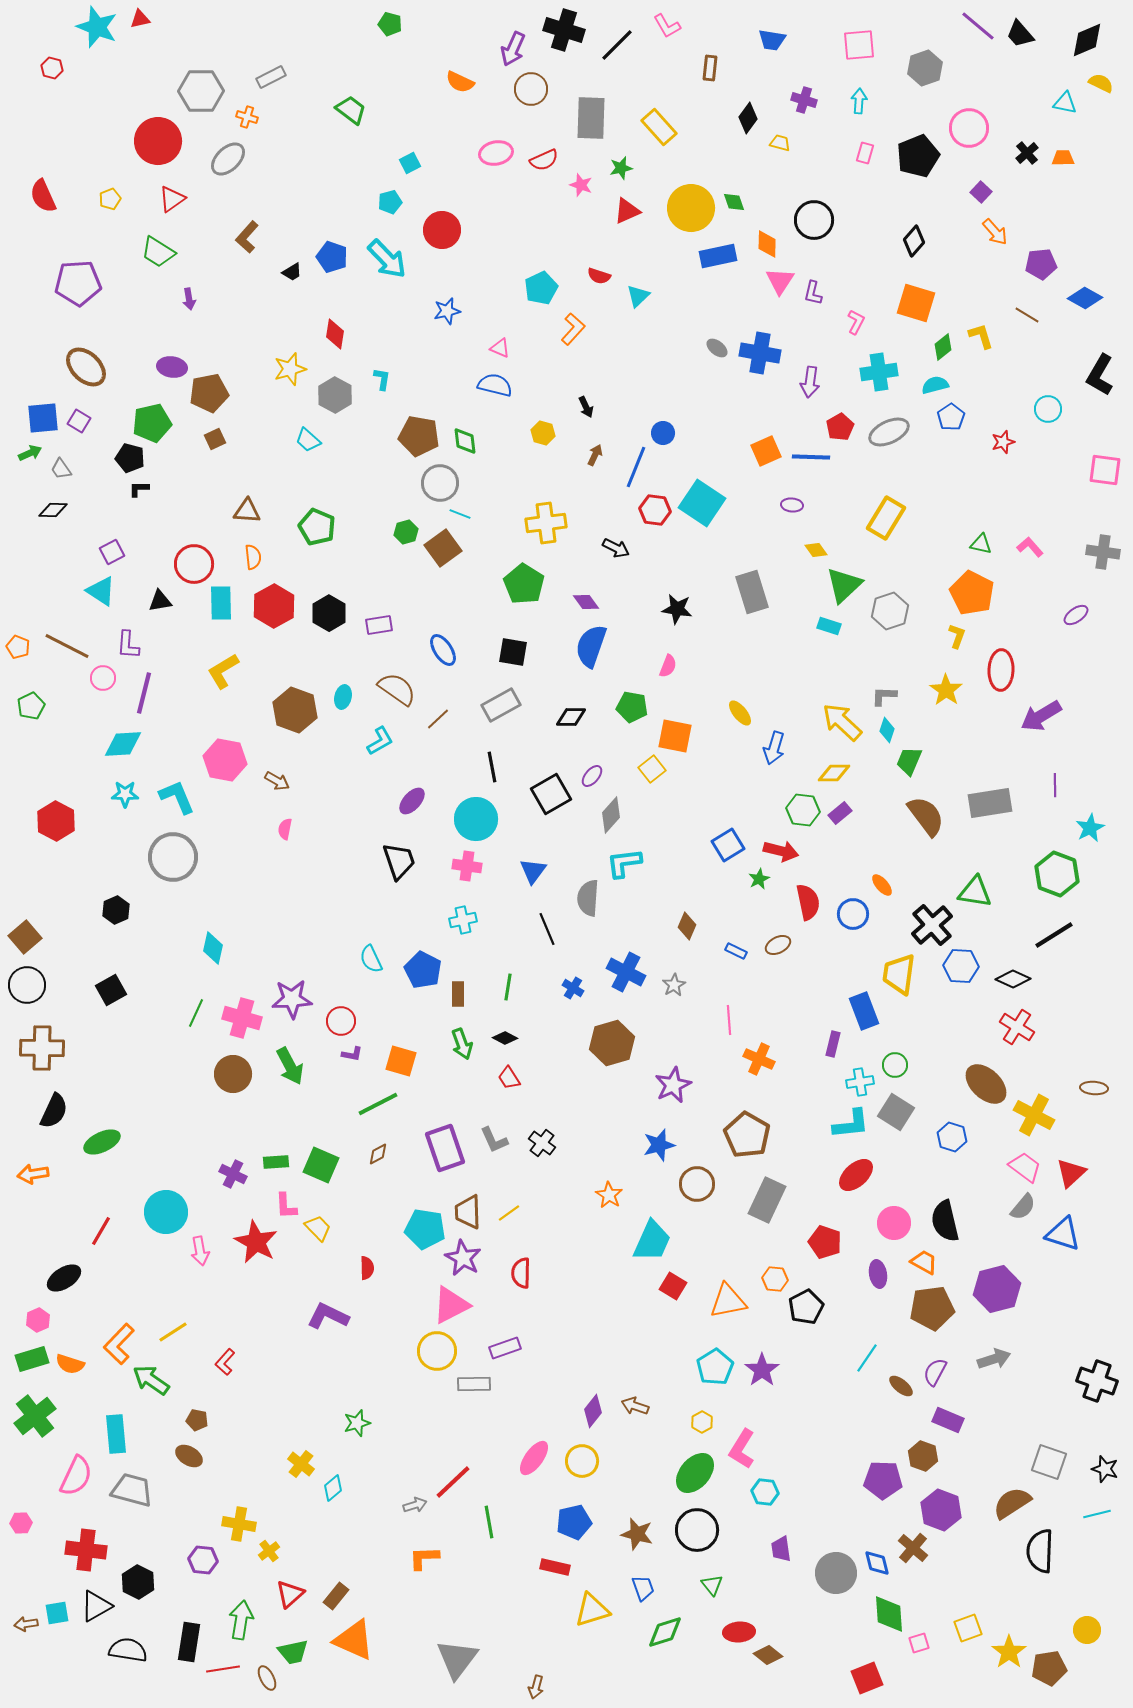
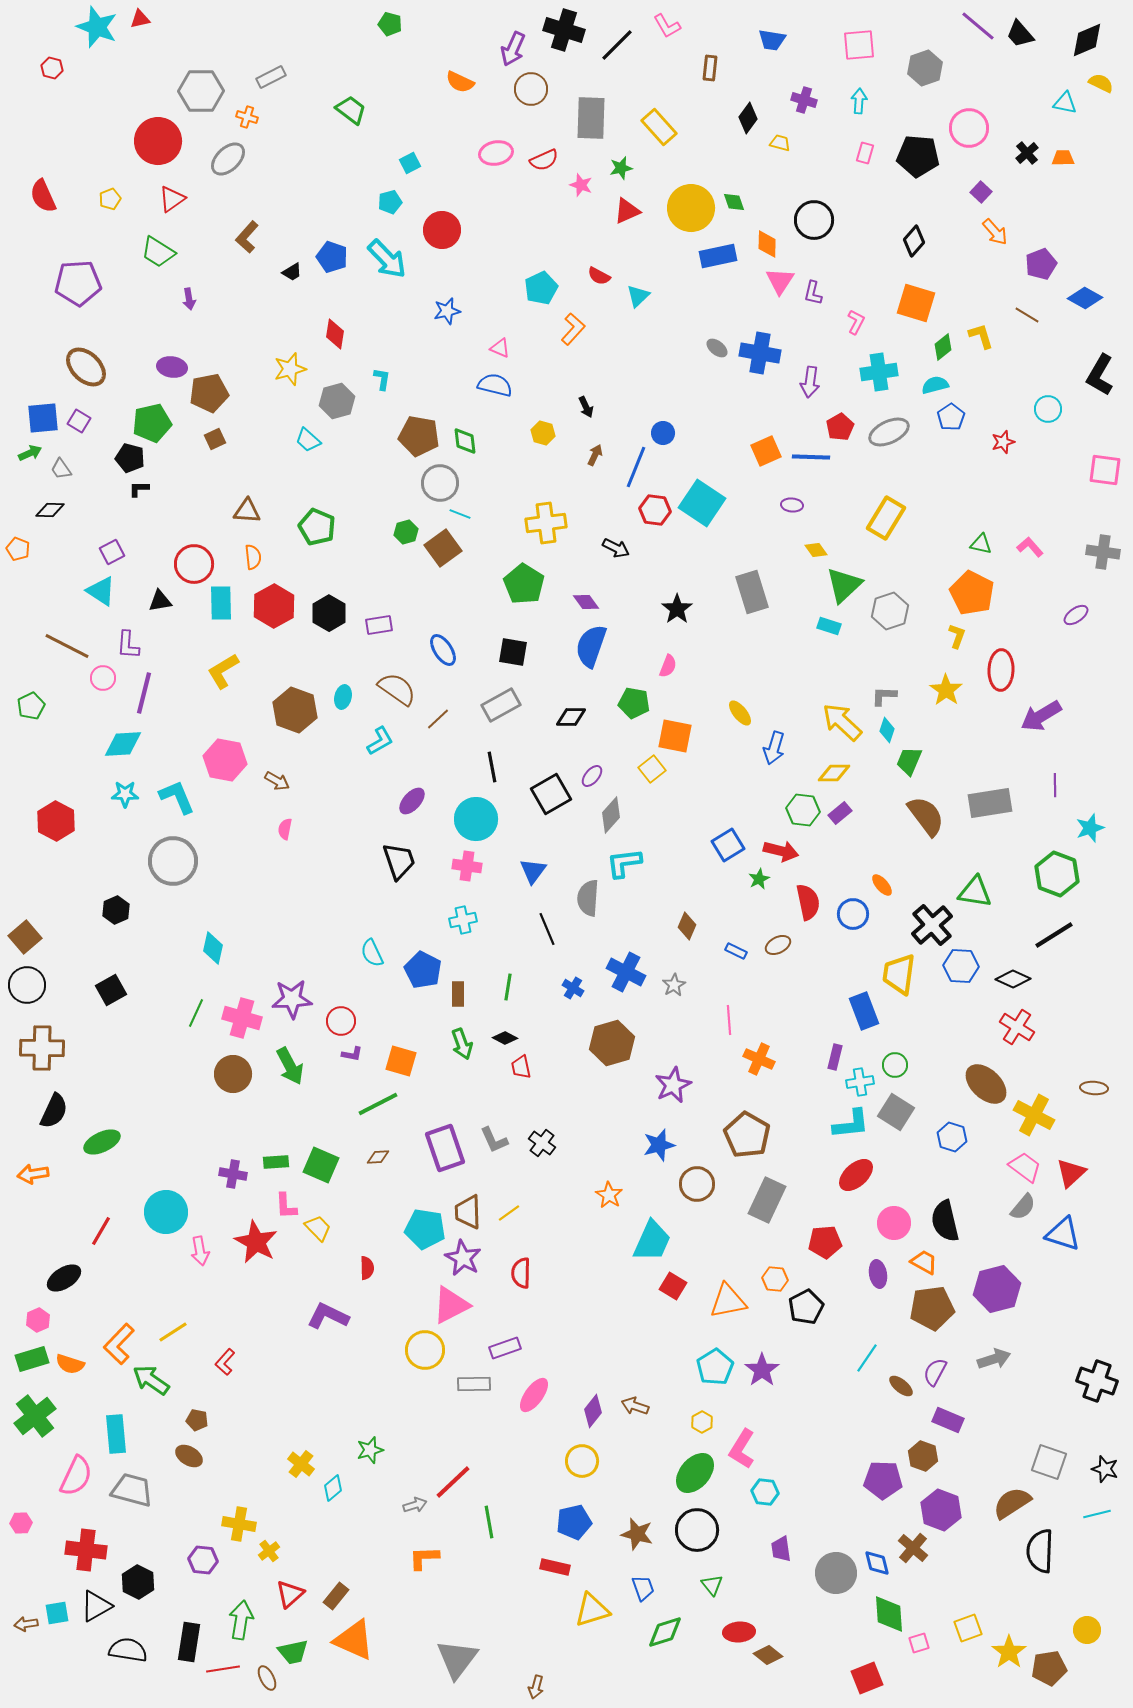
black pentagon at (918, 156): rotated 27 degrees clockwise
purple pentagon at (1041, 264): rotated 16 degrees counterclockwise
red semicircle at (599, 276): rotated 10 degrees clockwise
gray hexagon at (335, 395): moved 2 px right, 6 px down; rotated 16 degrees clockwise
black diamond at (53, 510): moved 3 px left
black star at (677, 609): rotated 28 degrees clockwise
orange pentagon at (18, 647): moved 98 px up
green pentagon at (632, 707): moved 2 px right, 4 px up
cyan star at (1090, 828): rotated 8 degrees clockwise
gray circle at (173, 857): moved 4 px down
cyan semicircle at (371, 959): moved 1 px right, 6 px up
purple rectangle at (833, 1044): moved 2 px right, 13 px down
red trapezoid at (509, 1078): moved 12 px right, 11 px up; rotated 20 degrees clockwise
brown diamond at (378, 1154): moved 3 px down; rotated 25 degrees clockwise
purple cross at (233, 1174): rotated 16 degrees counterclockwise
red pentagon at (825, 1242): rotated 24 degrees counterclockwise
yellow circle at (437, 1351): moved 12 px left, 1 px up
green star at (357, 1423): moved 13 px right, 27 px down
pink ellipse at (534, 1458): moved 63 px up
